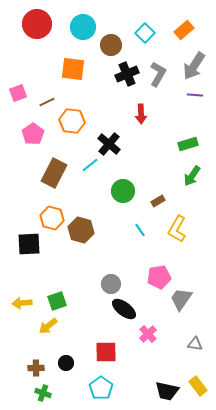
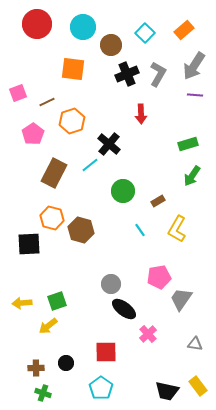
orange hexagon at (72, 121): rotated 25 degrees counterclockwise
